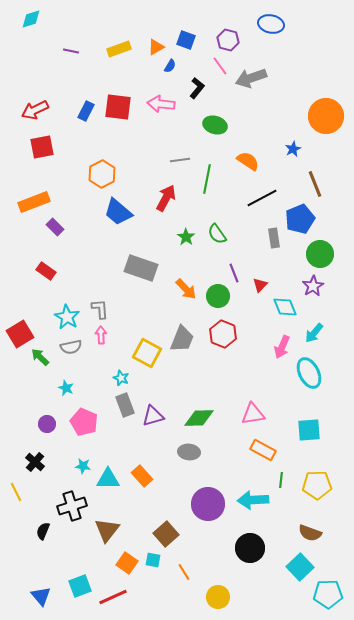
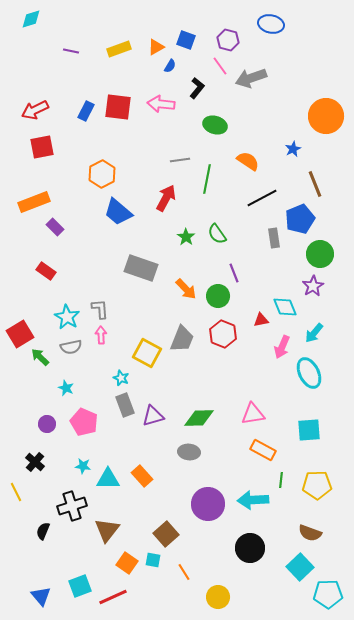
red triangle at (260, 285): moved 1 px right, 35 px down; rotated 35 degrees clockwise
